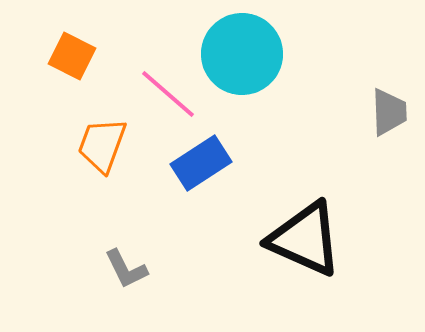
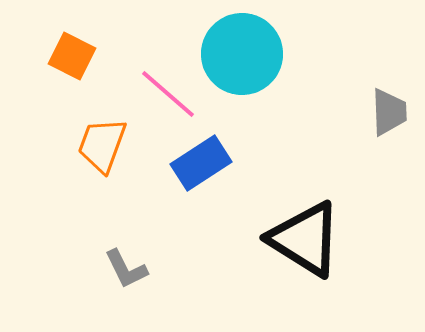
black triangle: rotated 8 degrees clockwise
